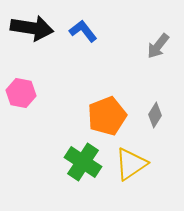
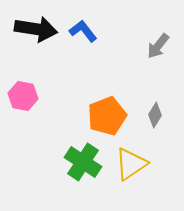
black arrow: moved 4 px right, 1 px down
pink hexagon: moved 2 px right, 3 px down
